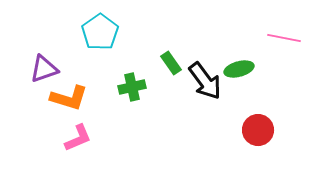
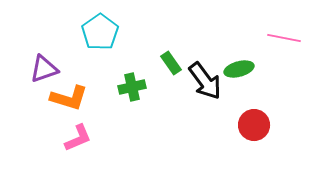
red circle: moved 4 px left, 5 px up
